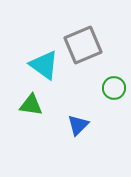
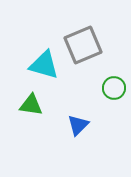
cyan triangle: rotated 20 degrees counterclockwise
